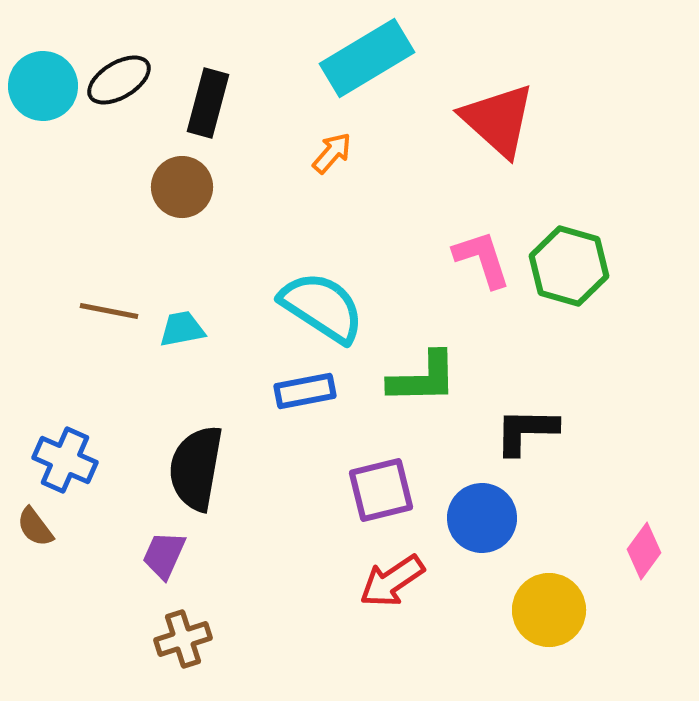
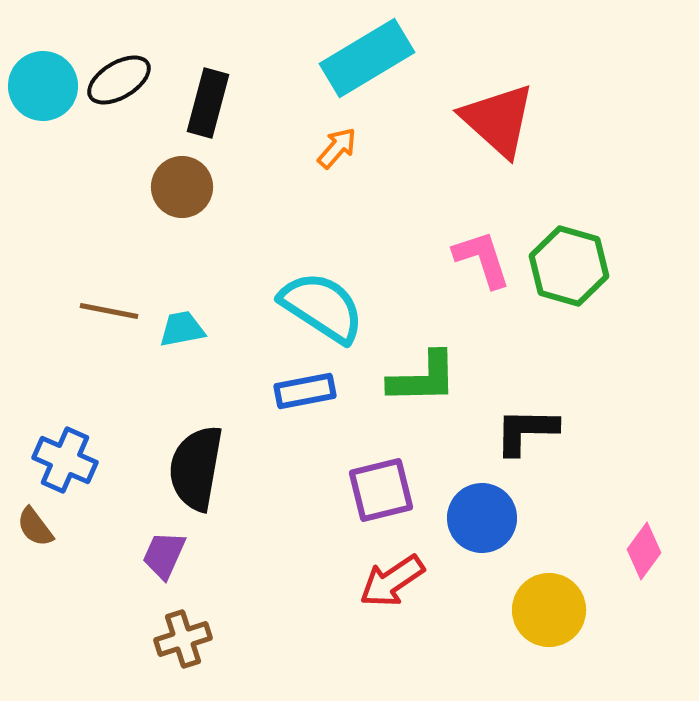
orange arrow: moved 5 px right, 5 px up
